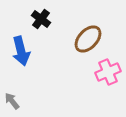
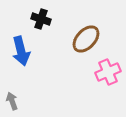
black cross: rotated 18 degrees counterclockwise
brown ellipse: moved 2 px left
gray arrow: rotated 18 degrees clockwise
